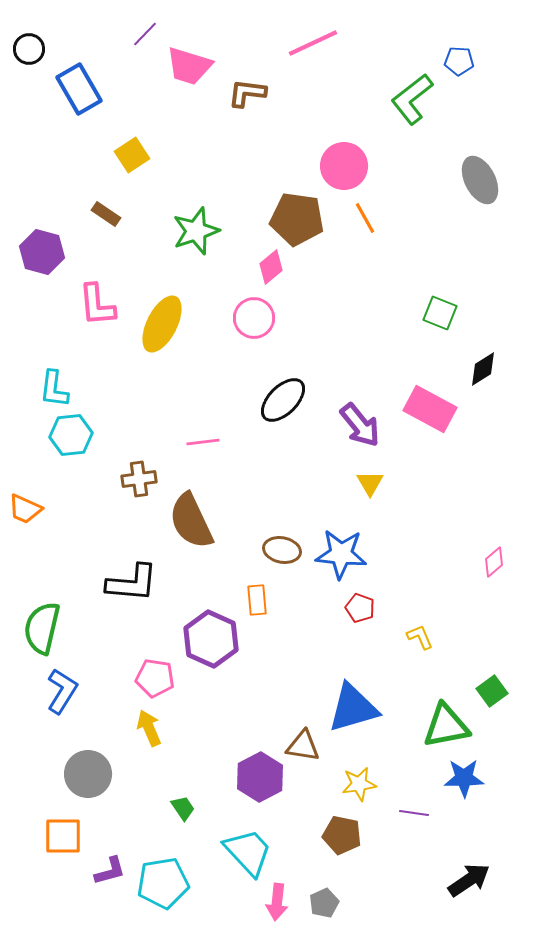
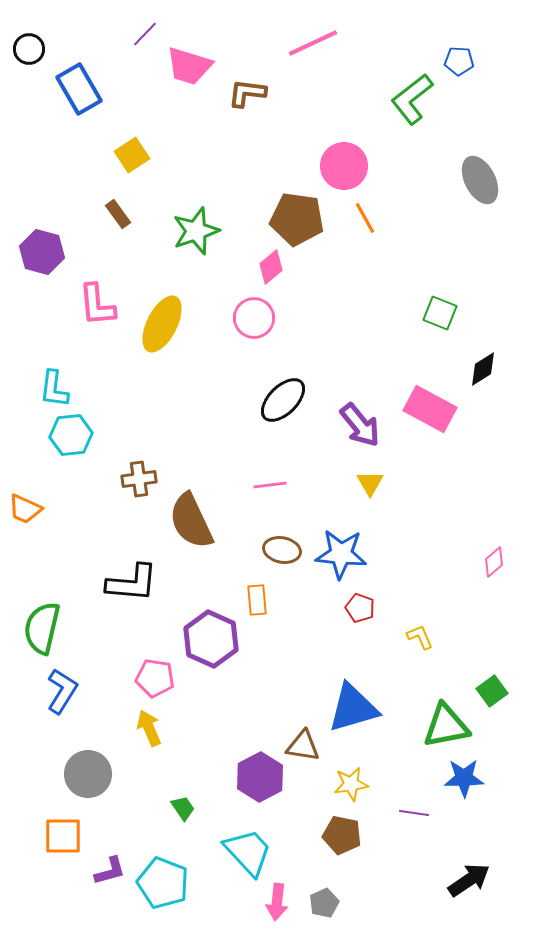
brown rectangle at (106, 214): moved 12 px right; rotated 20 degrees clockwise
pink line at (203, 442): moved 67 px right, 43 px down
yellow star at (359, 784): moved 8 px left
cyan pentagon at (163, 883): rotated 30 degrees clockwise
